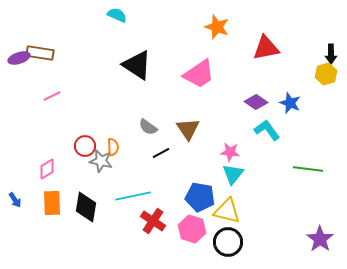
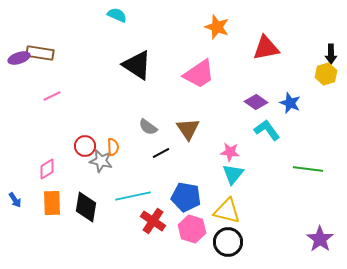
blue pentagon: moved 14 px left
